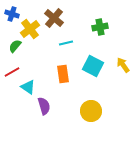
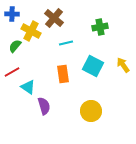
blue cross: rotated 16 degrees counterclockwise
yellow cross: moved 1 px right, 2 px down; rotated 24 degrees counterclockwise
